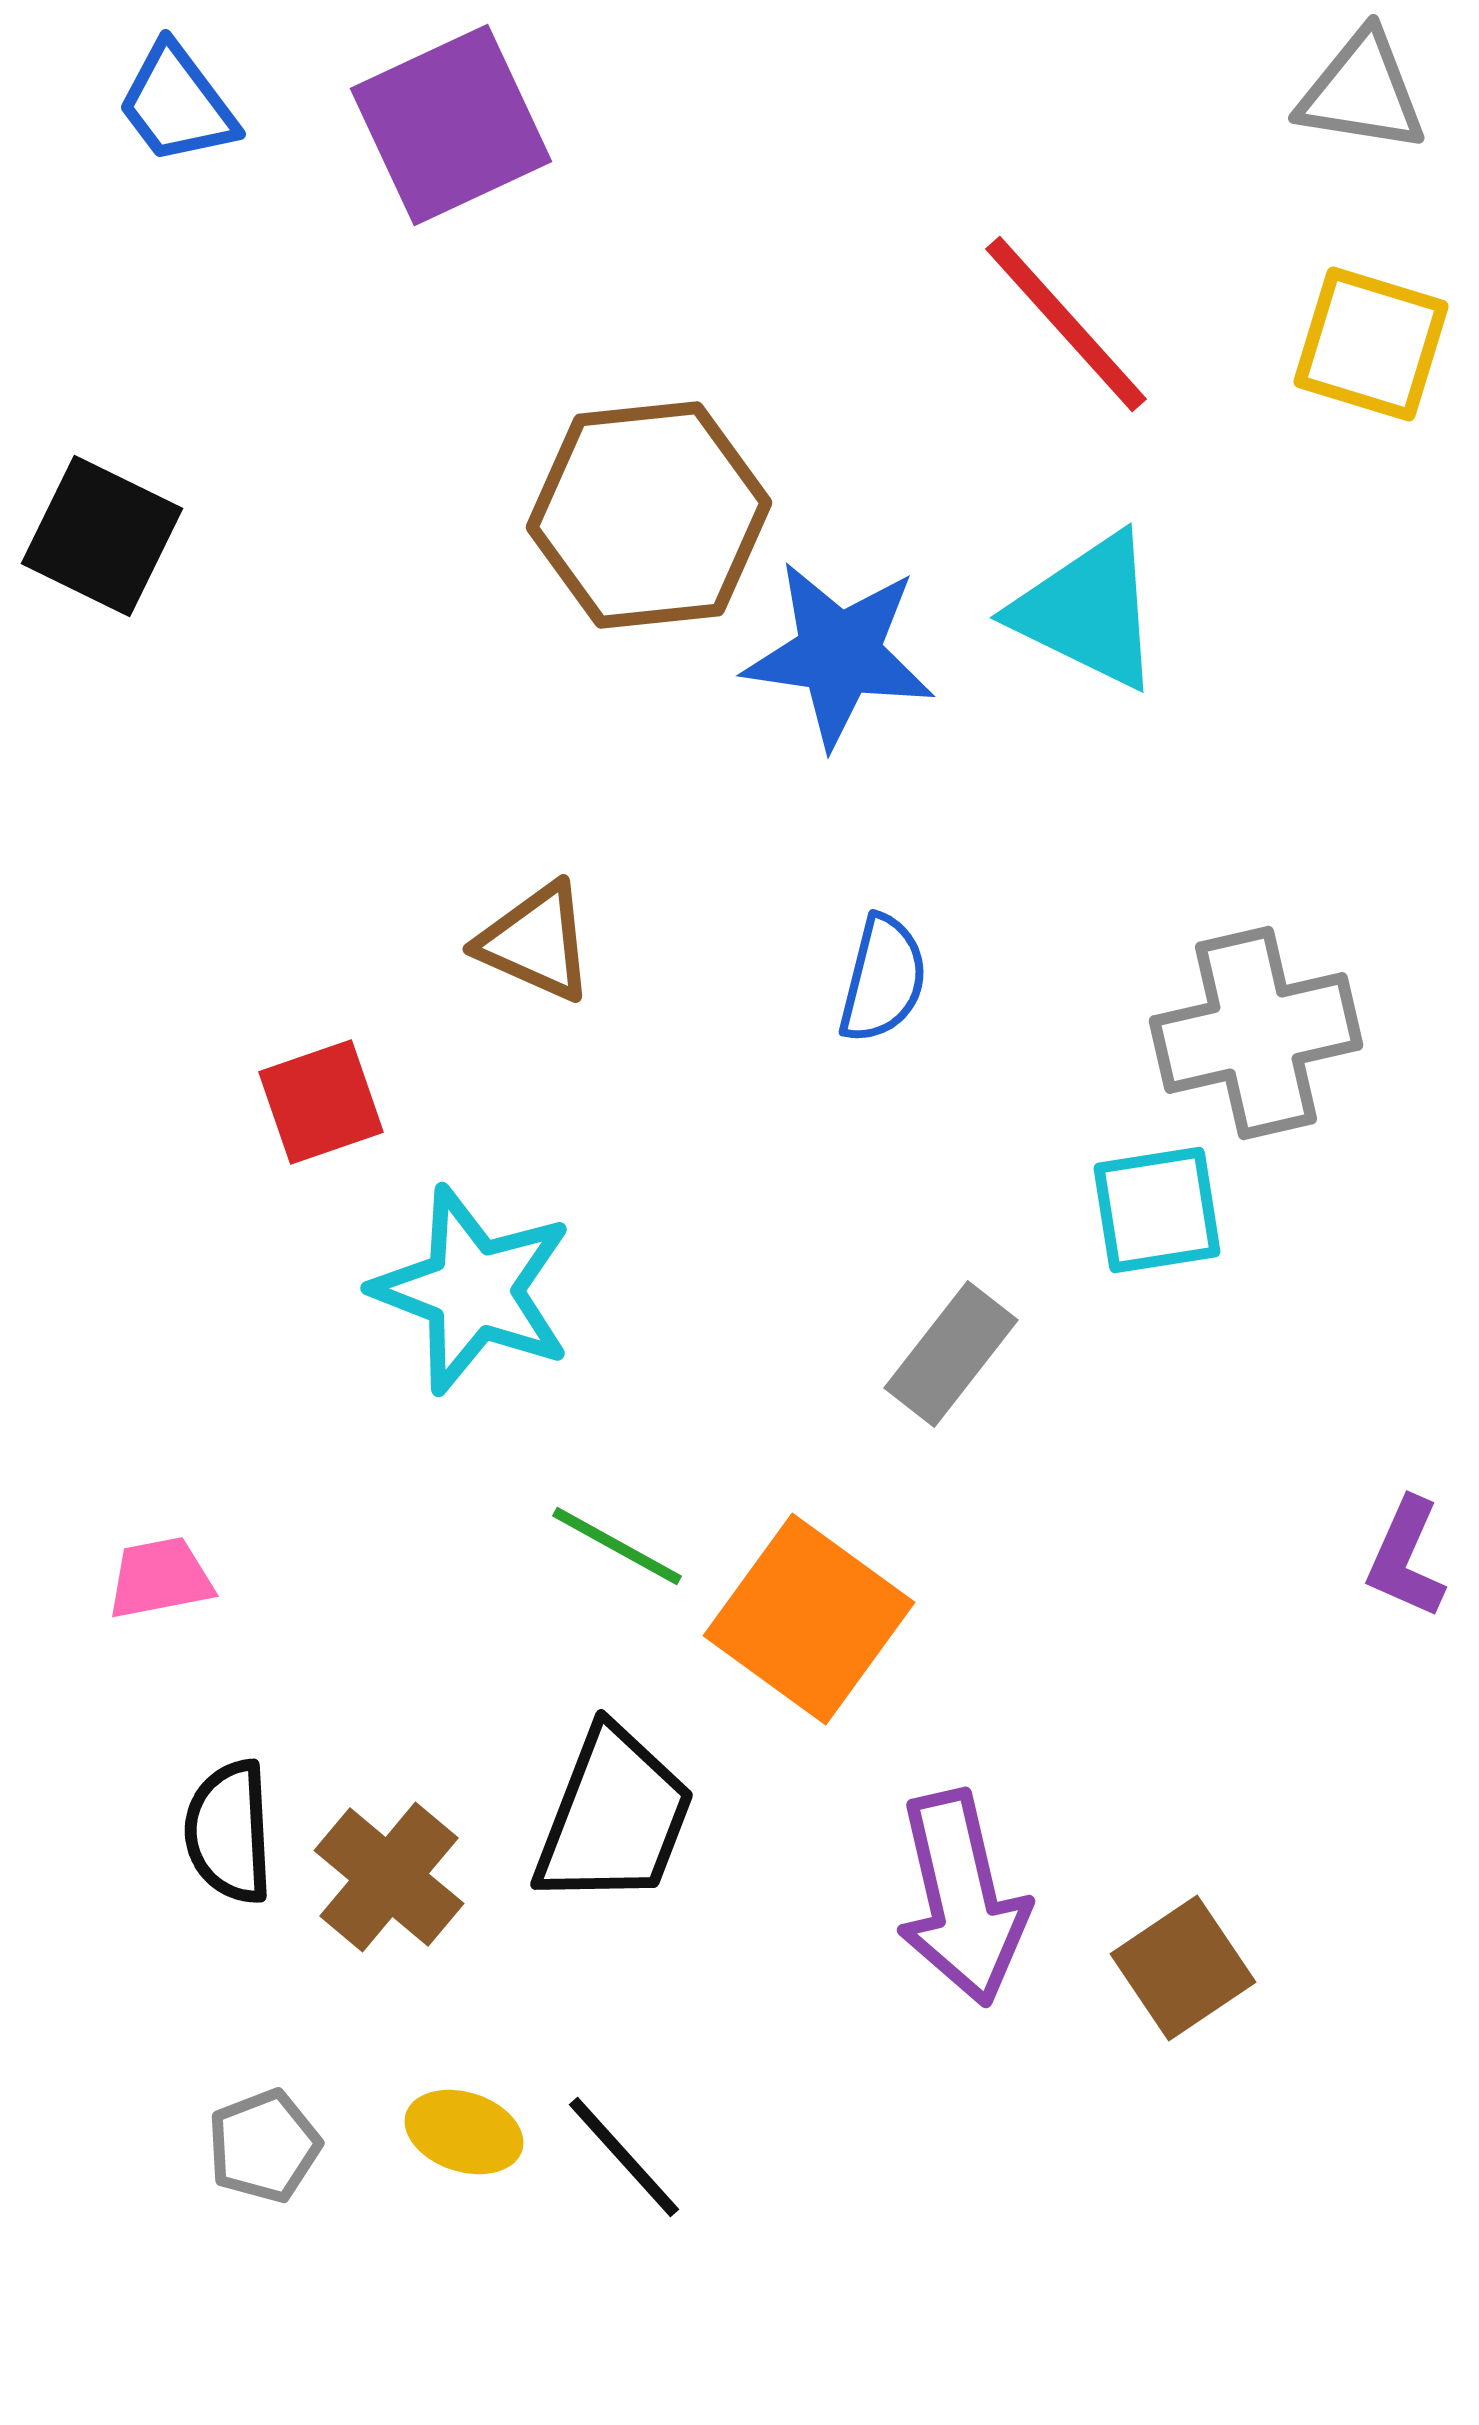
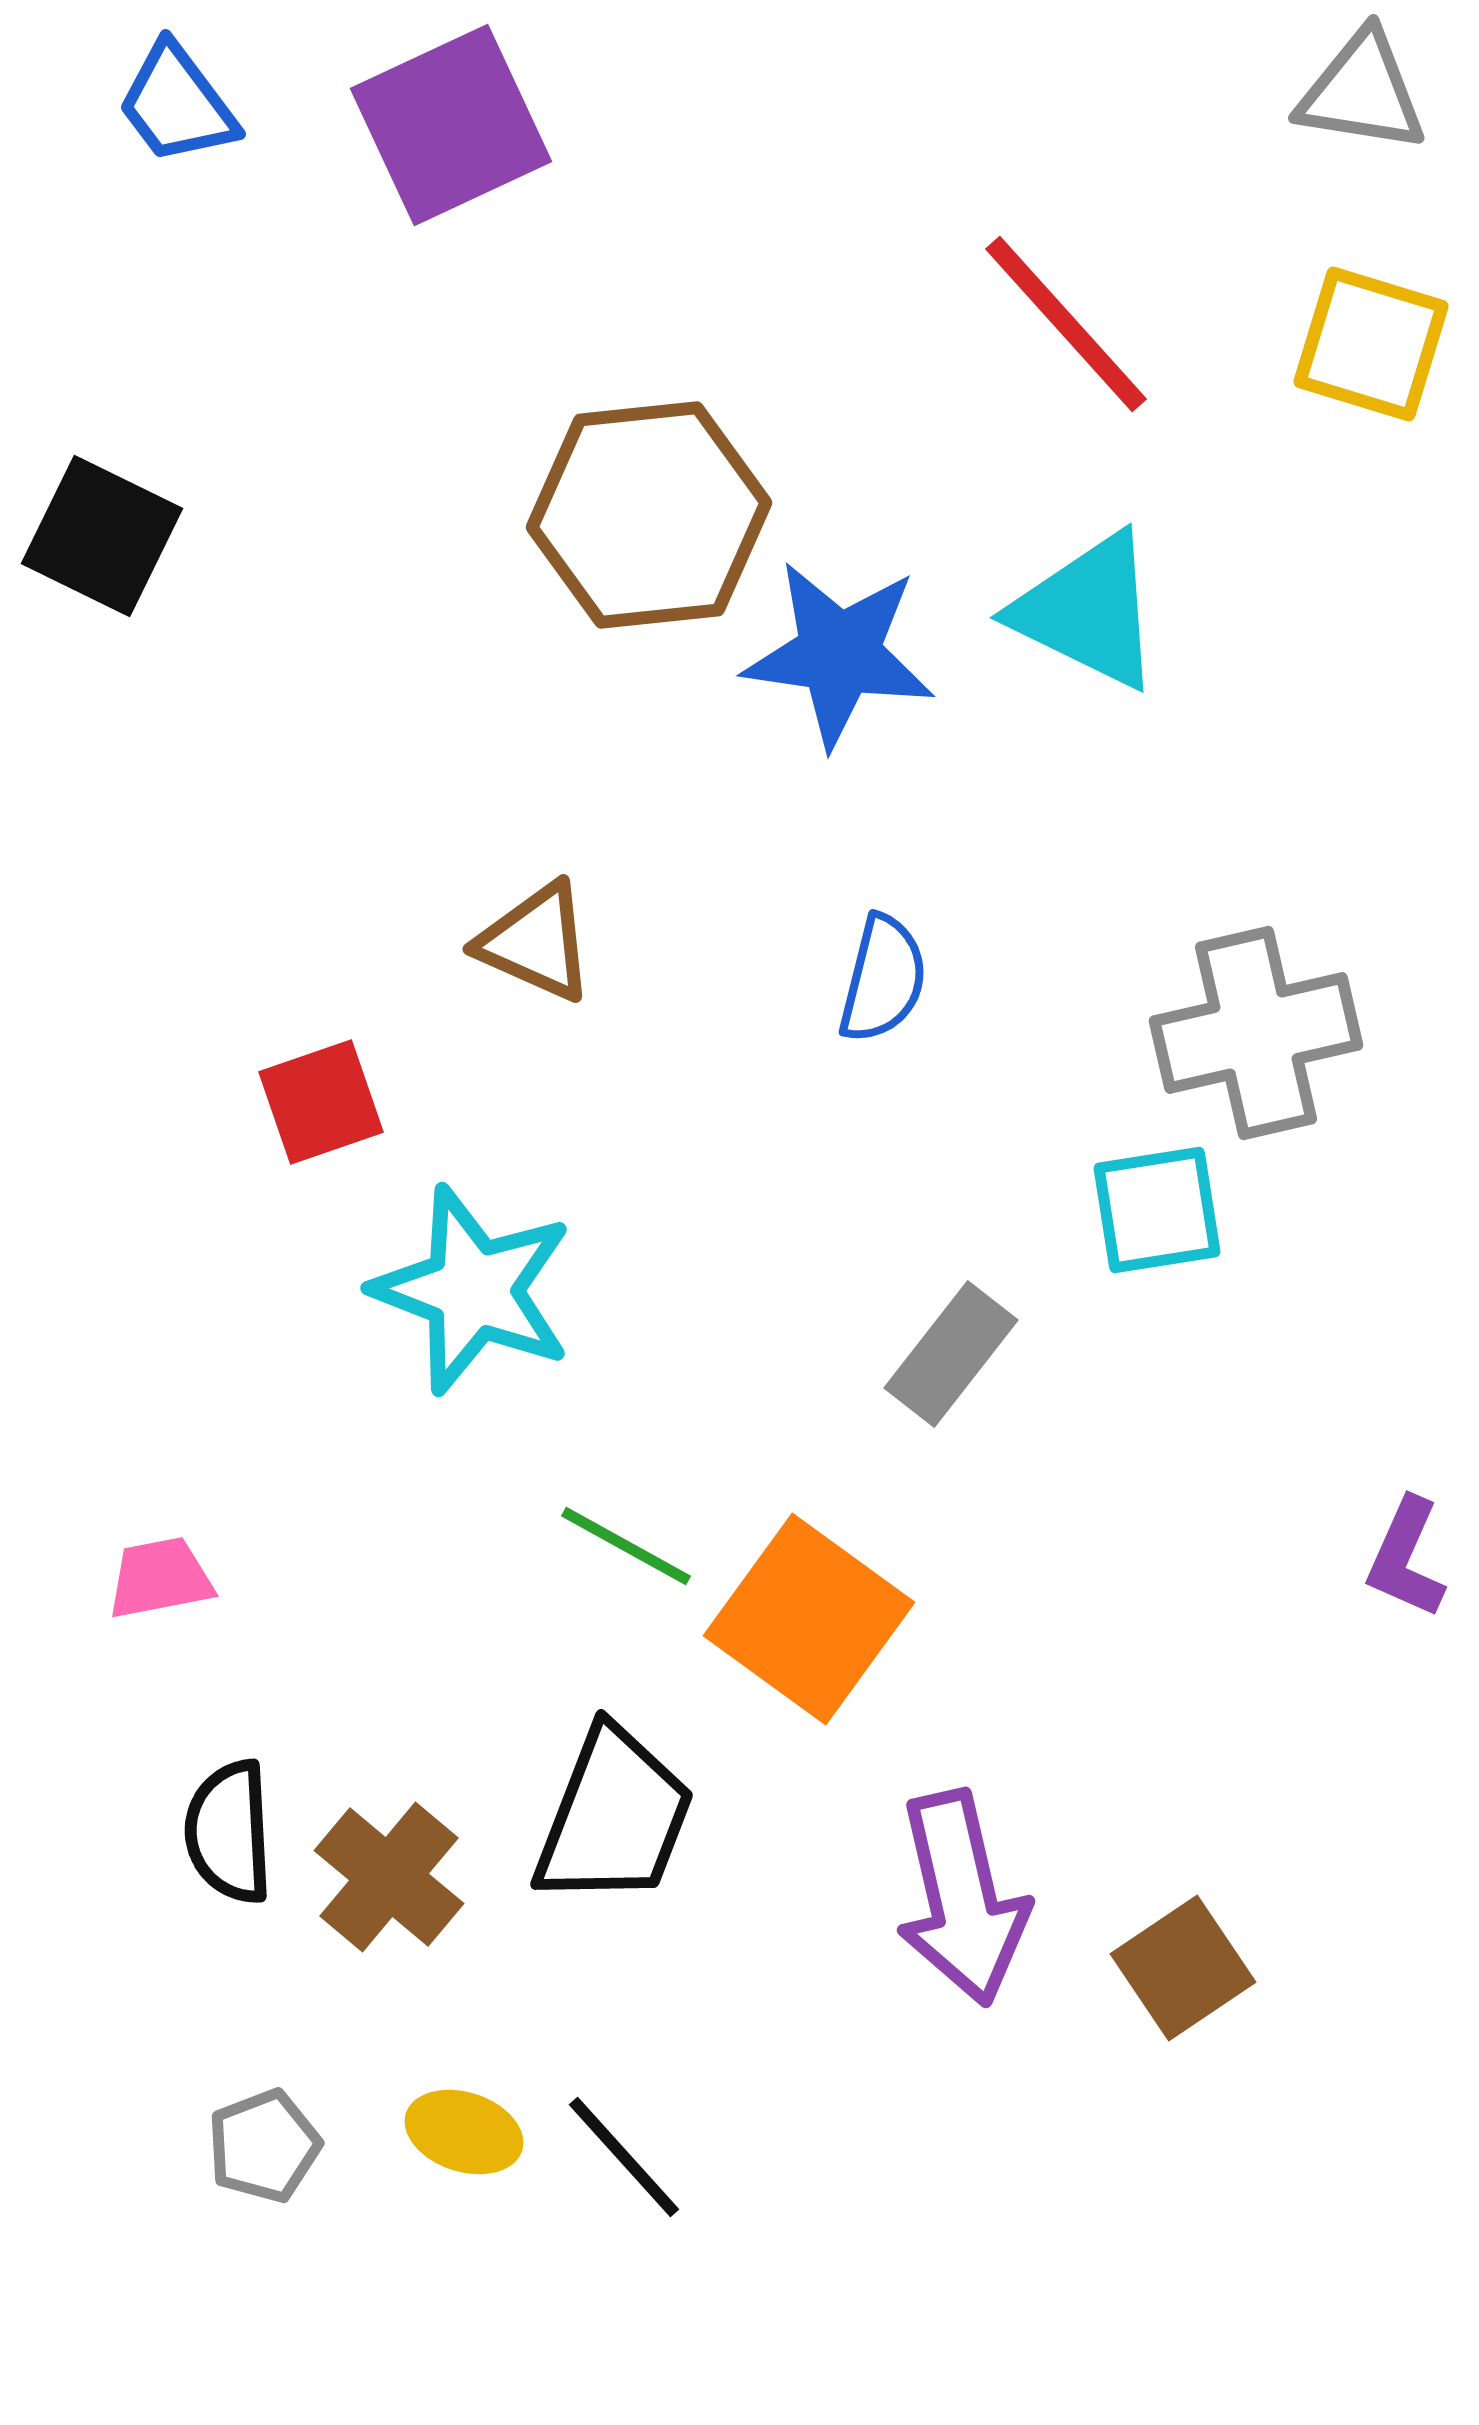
green line: moved 9 px right
